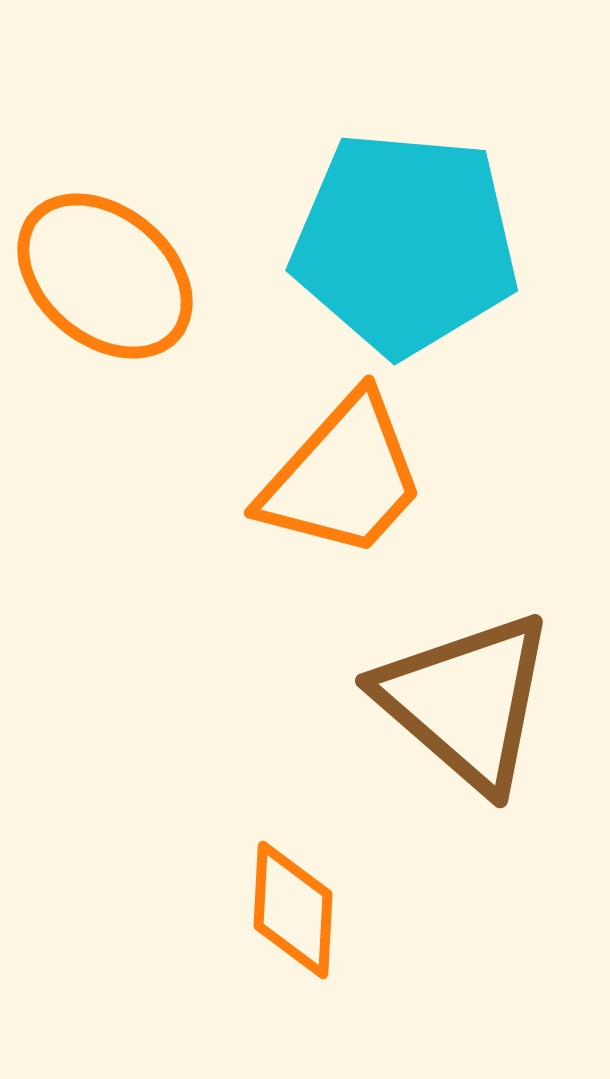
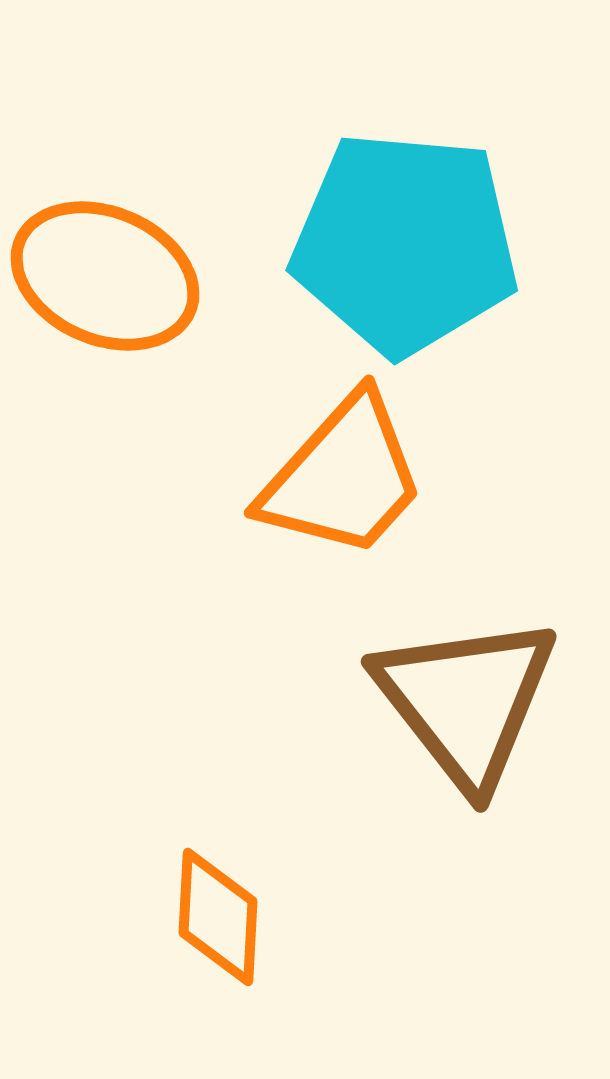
orange ellipse: rotated 17 degrees counterclockwise
brown triangle: rotated 11 degrees clockwise
orange diamond: moved 75 px left, 7 px down
